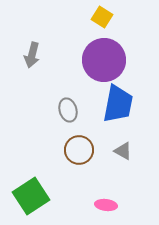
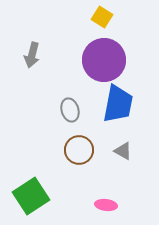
gray ellipse: moved 2 px right
